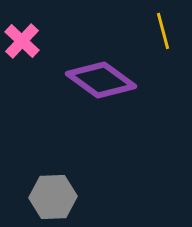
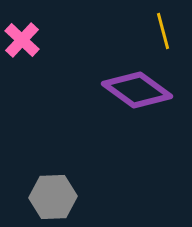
pink cross: moved 1 px up
purple diamond: moved 36 px right, 10 px down
